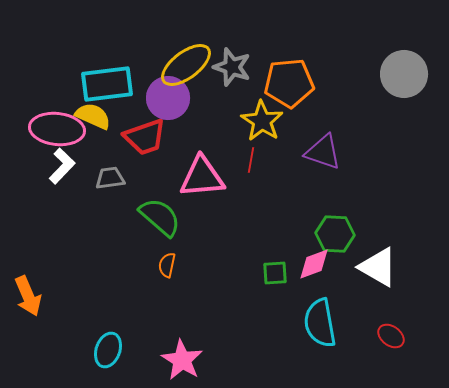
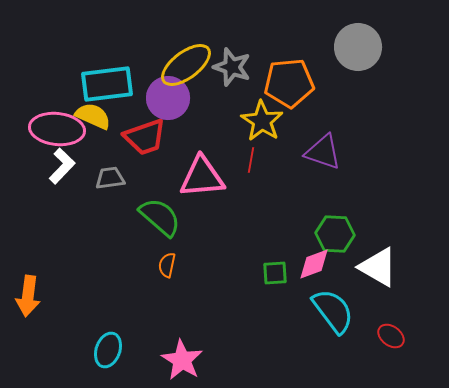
gray circle: moved 46 px left, 27 px up
orange arrow: rotated 30 degrees clockwise
cyan semicircle: moved 13 px right, 12 px up; rotated 153 degrees clockwise
